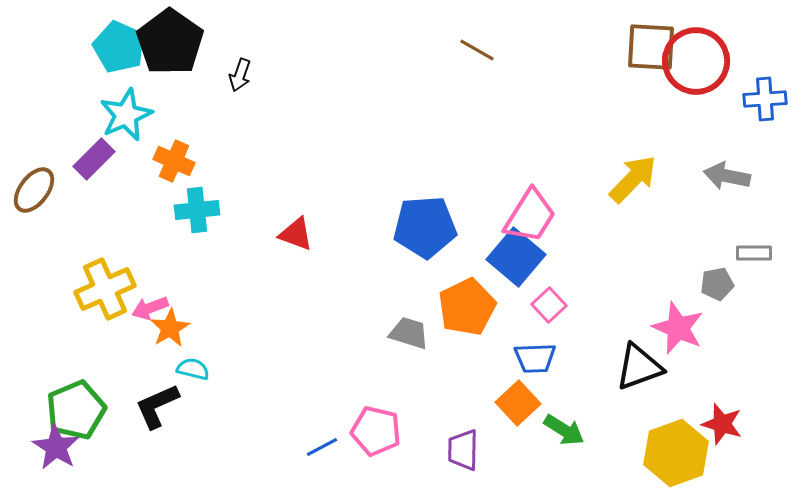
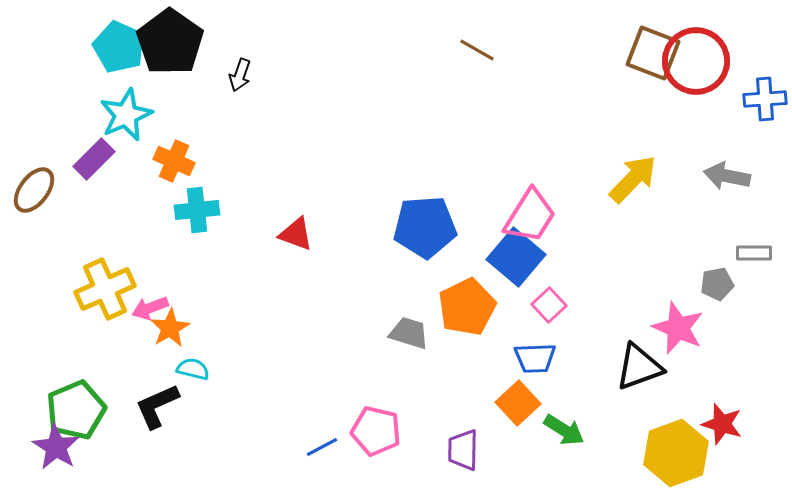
brown square: moved 2 px right, 6 px down; rotated 18 degrees clockwise
